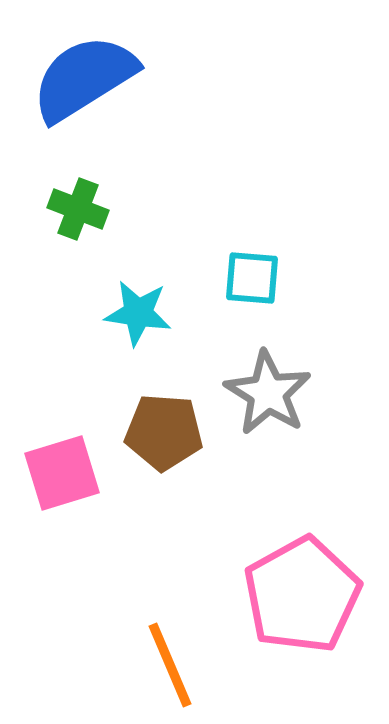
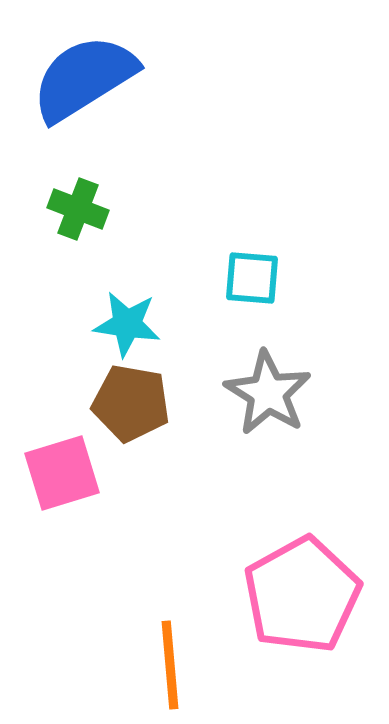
cyan star: moved 11 px left, 11 px down
brown pentagon: moved 33 px left, 29 px up; rotated 6 degrees clockwise
orange line: rotated 18 degrees clockwise
